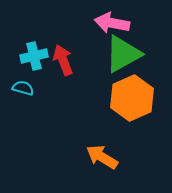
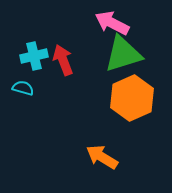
pink arrow: rotated 16 degrees clockwise
green triangle: rotated 12 degrees clockwise
